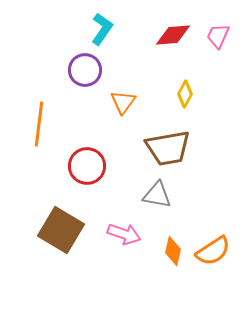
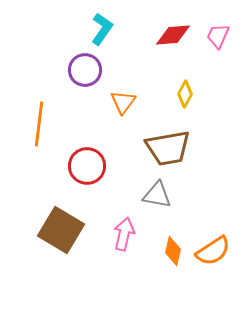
pink arrow: rotated 96 degrees counterclockwise
